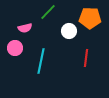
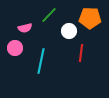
green line: moved 1 px right, 3 px down
red line: moved 5 px left, 5 px up
